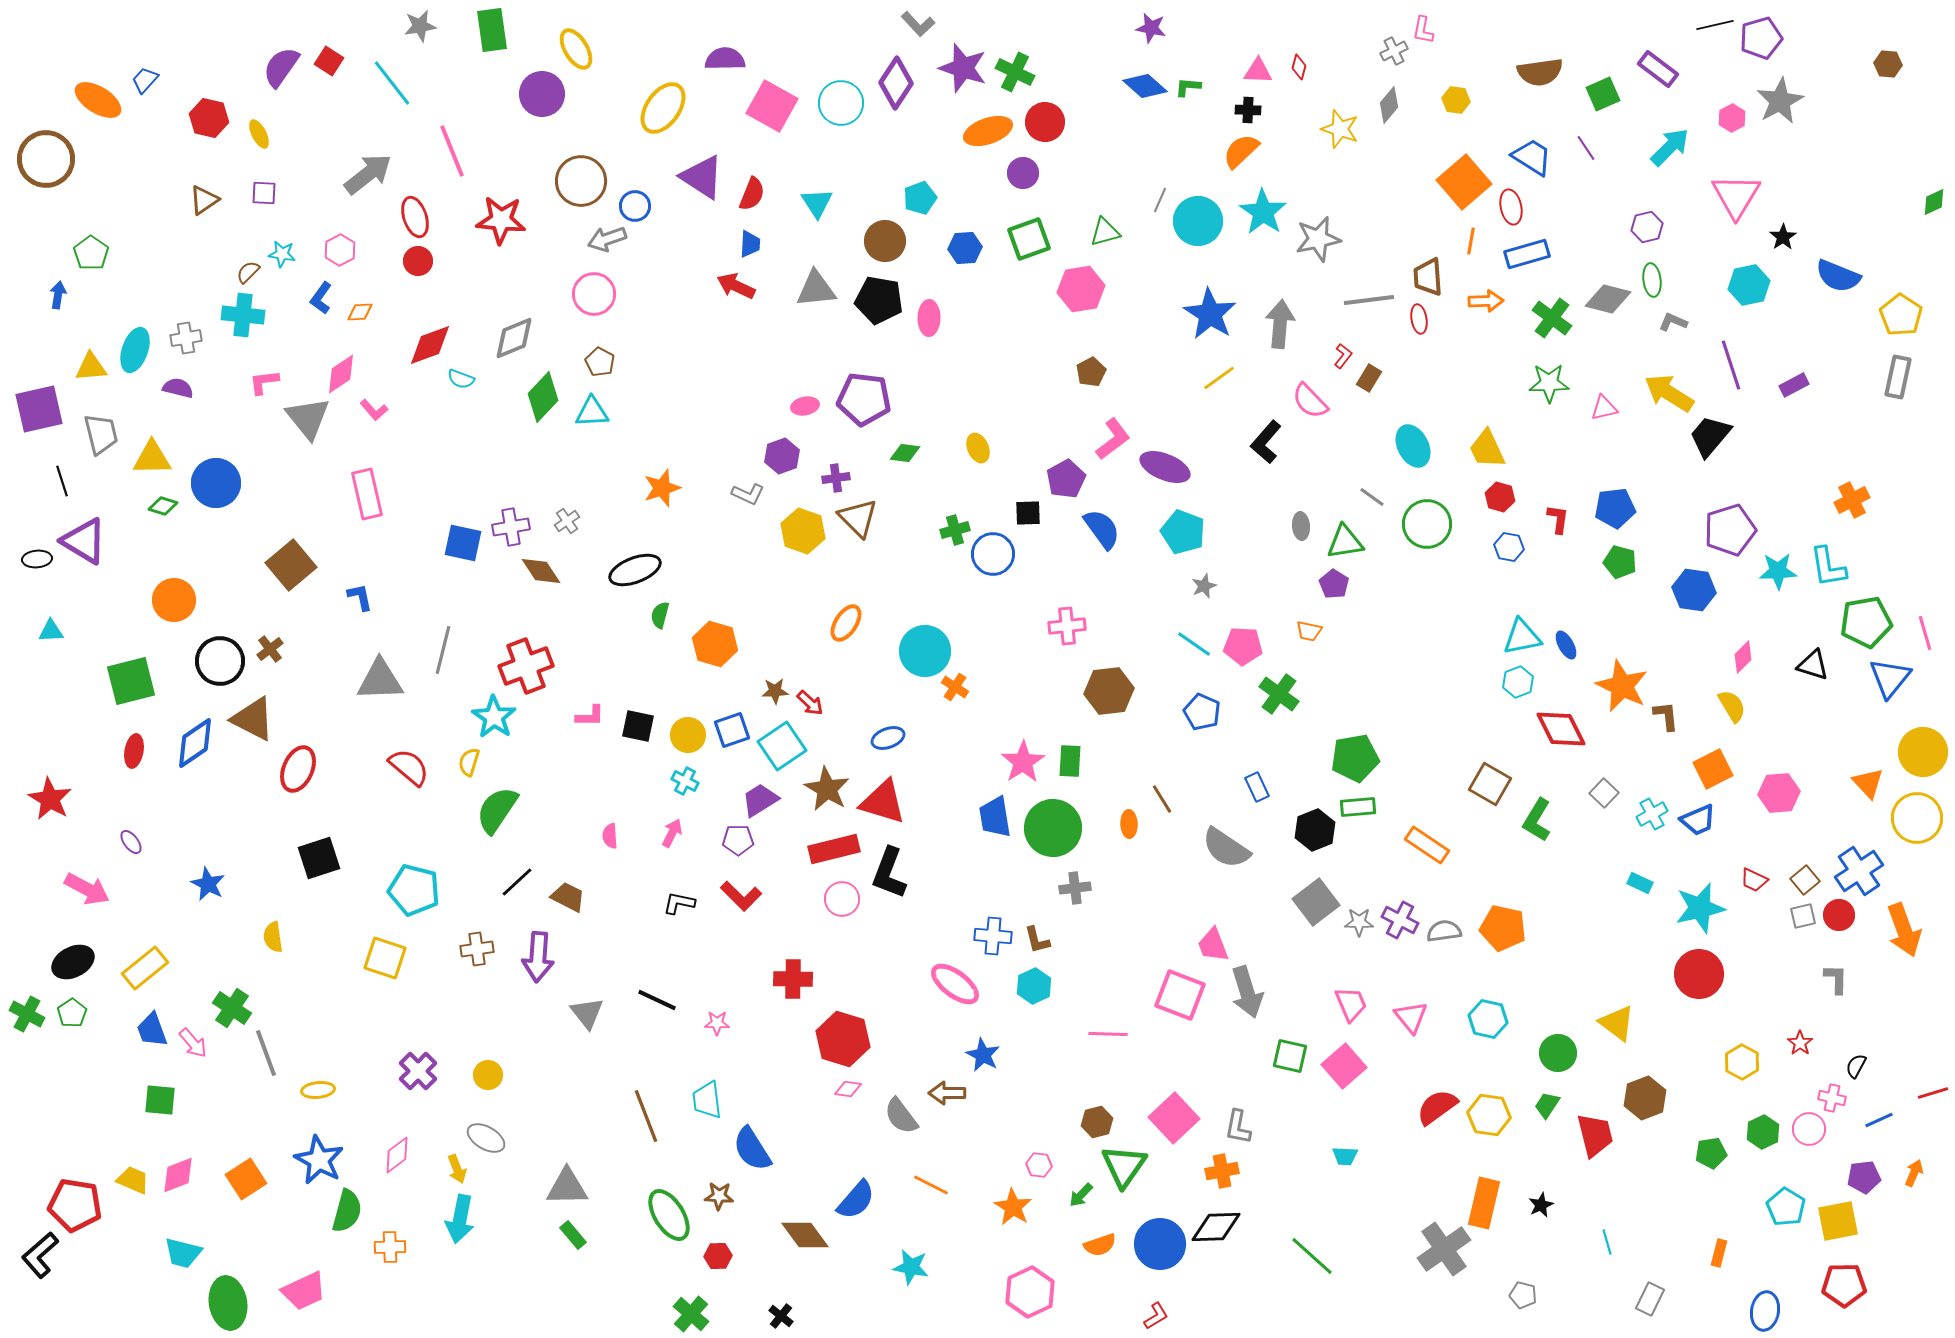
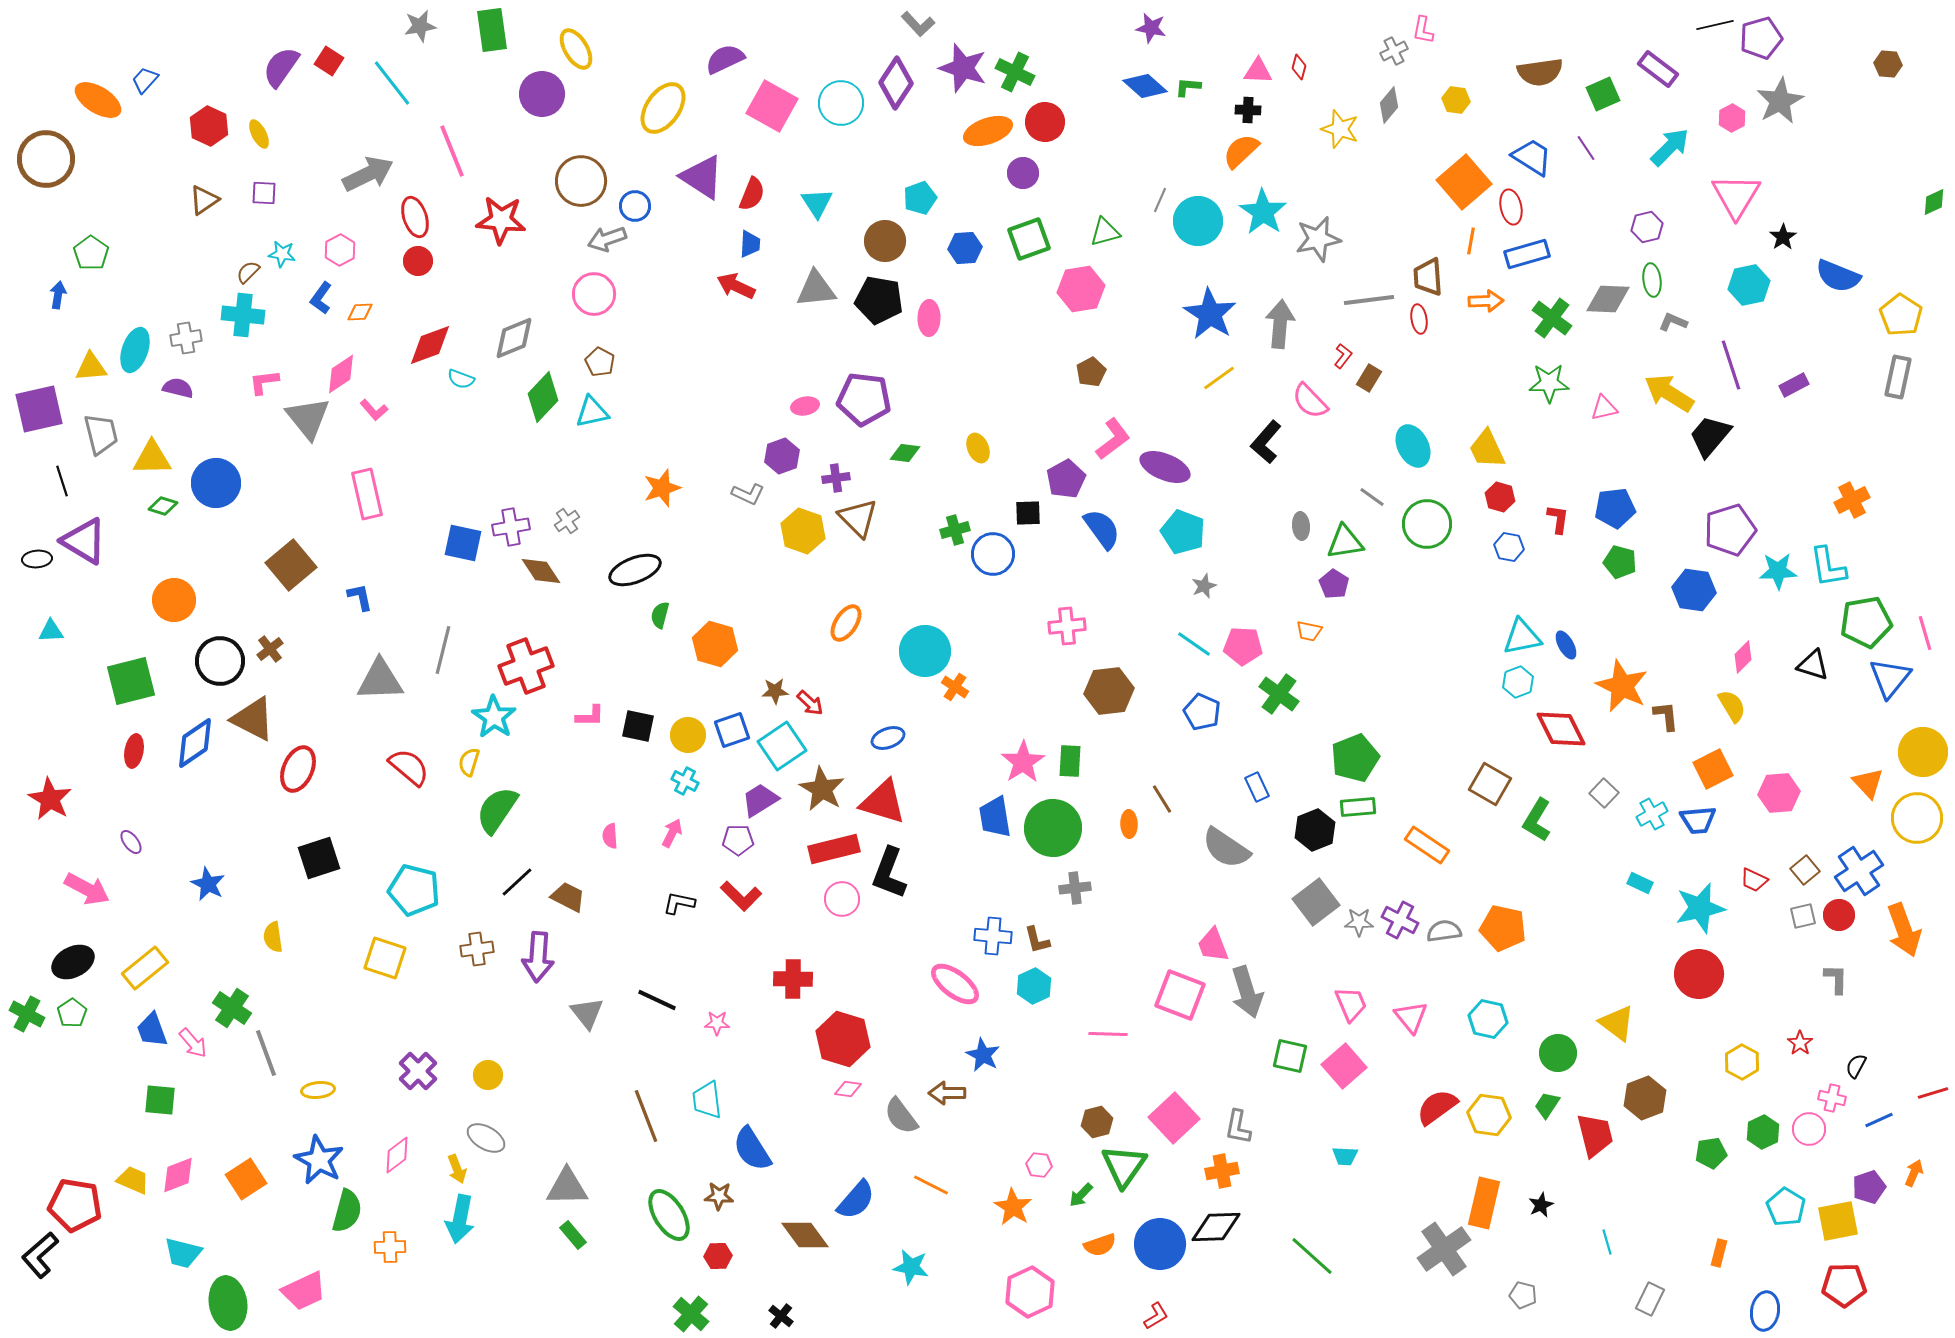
purple semicircle at (725, 59): rotated 24 degrees counterclockwise
red hexagon at (209, 118): moved 8 px down; rotated 12 degrees clockwise
gray arrow at (368, 174): rotated 12 degrees clockwise
gray diamond at (1608, 299): rotated 12 degrees counterclockwise
cyan triangle at (592, 412): rotated 9 degrees counterclockwise
green pentagon at (1355, 758): rotated 12 degrees counterclockwise
brown star at (827, 789): moved 5 px left
blue trapezoid at (1698, 820): rotated 18 degrees clockwise
brown square at (1805, 880): moved 10 px up
purple pentagon at (1864, 1177): moved 5 px right, 10 px down; rotated 12 degrees counterclockwise
